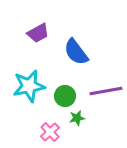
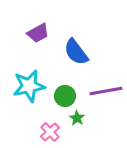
green star: rotated 28 degrees counterclockwise
